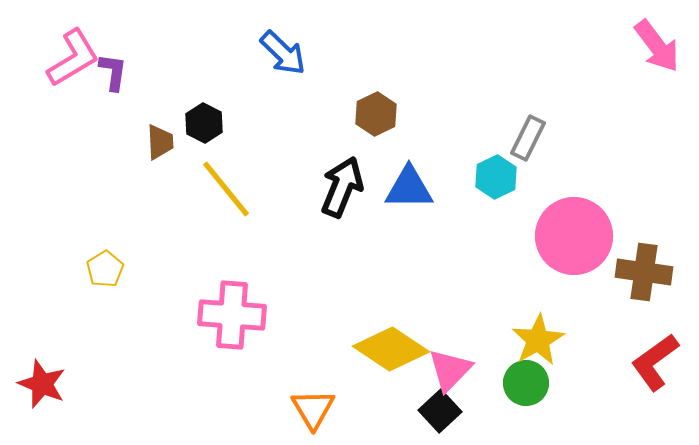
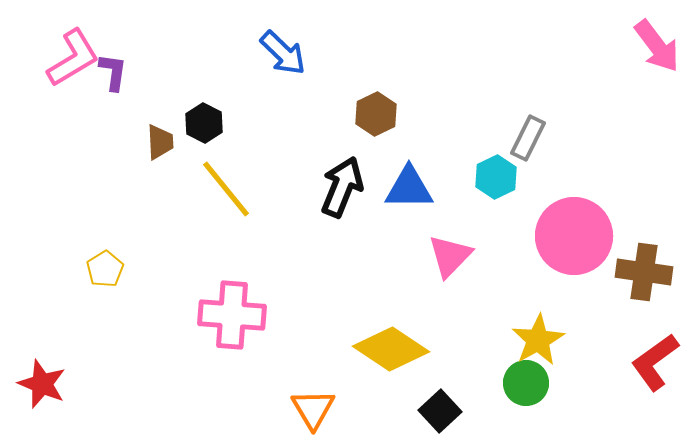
pink triangle: moved 114 px up
